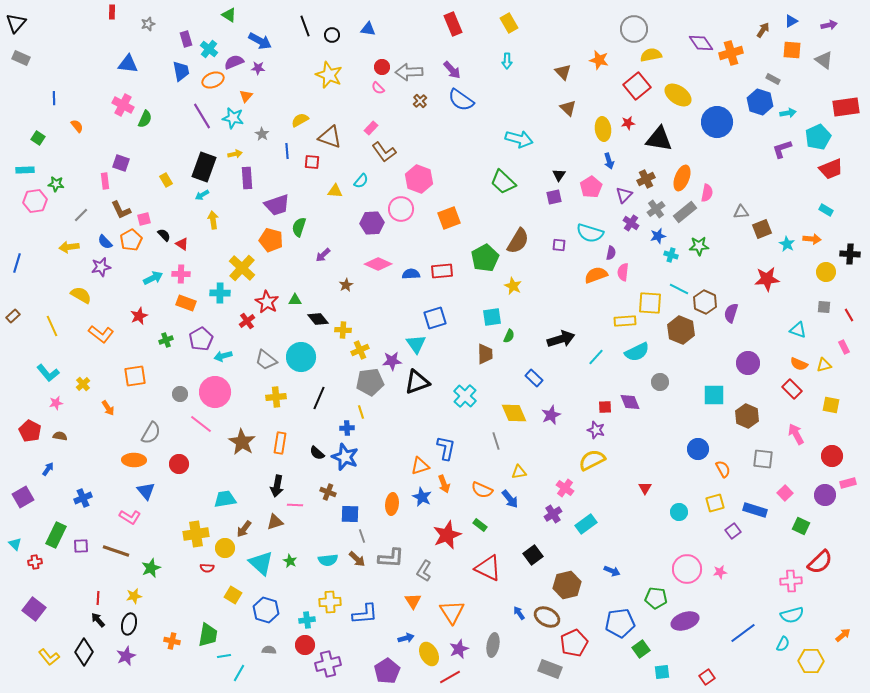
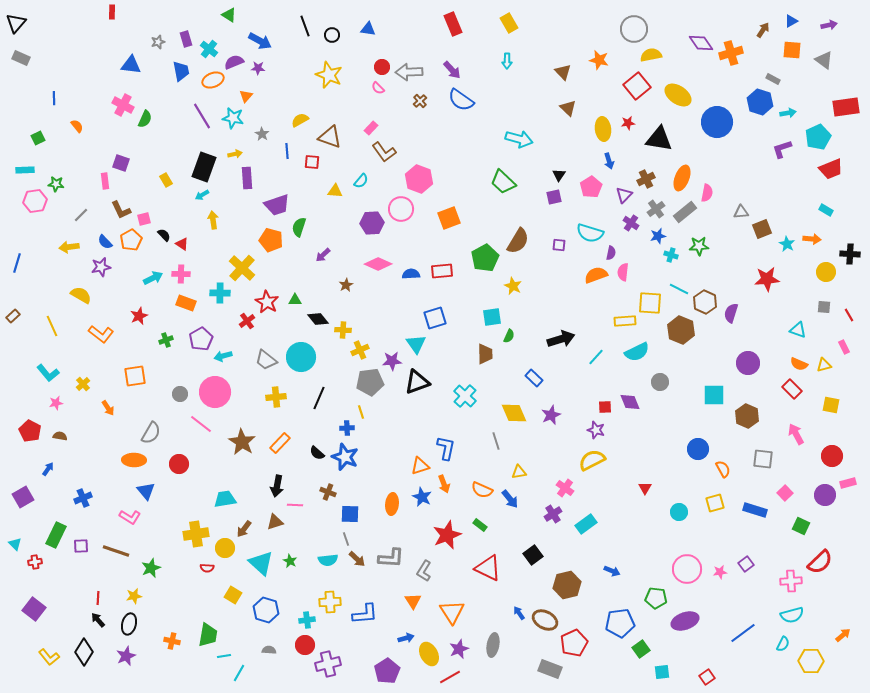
gray star at (148, 24): moved 10 px right, 18 px down
blue triangle at (128, 64): moved 3 px right, 1 px down
green square at (38, 138): rotated 32 degrees clockwise
orange rectangle at (280, 443): rotated 35 degrees clockwise
purple square at (733, 531): moved 13 px right, 33 px down
gray line at (362, 536): moved 16 px left, 3 px down
brown ellipse at (547, 617): moved 2 px left, 3 px down
